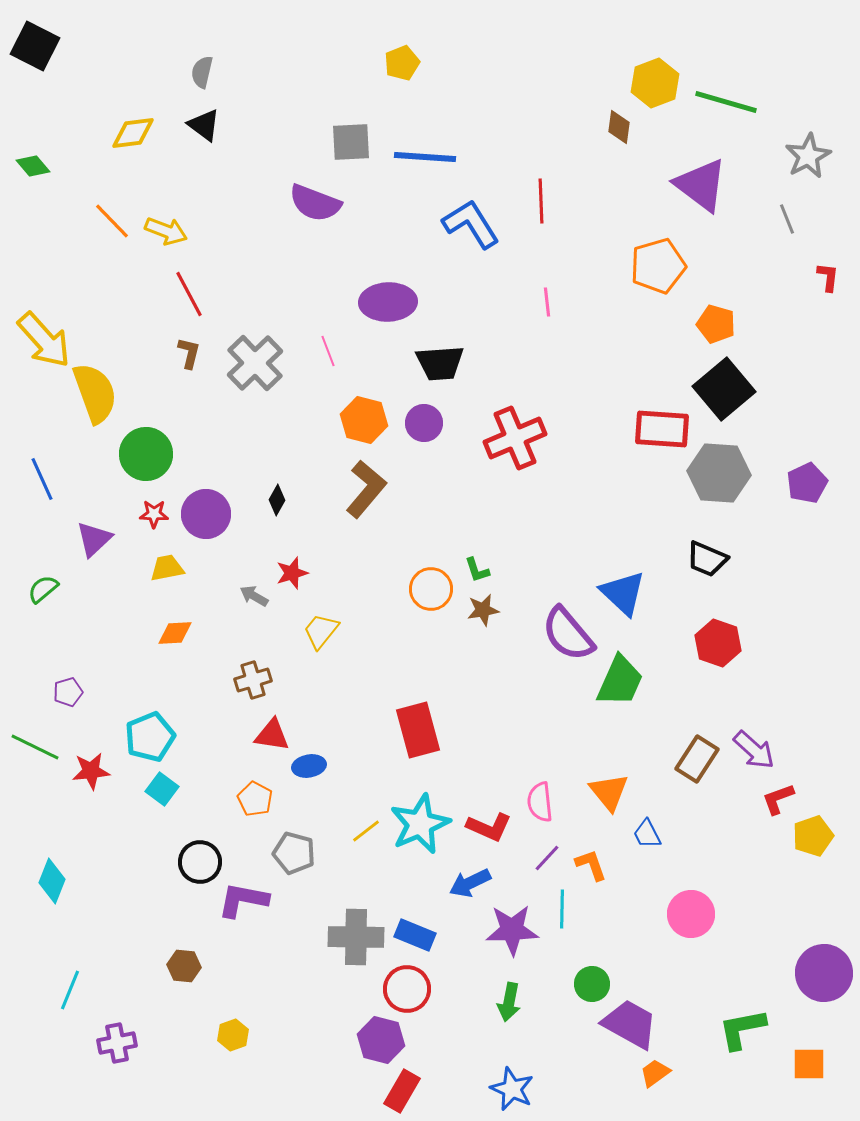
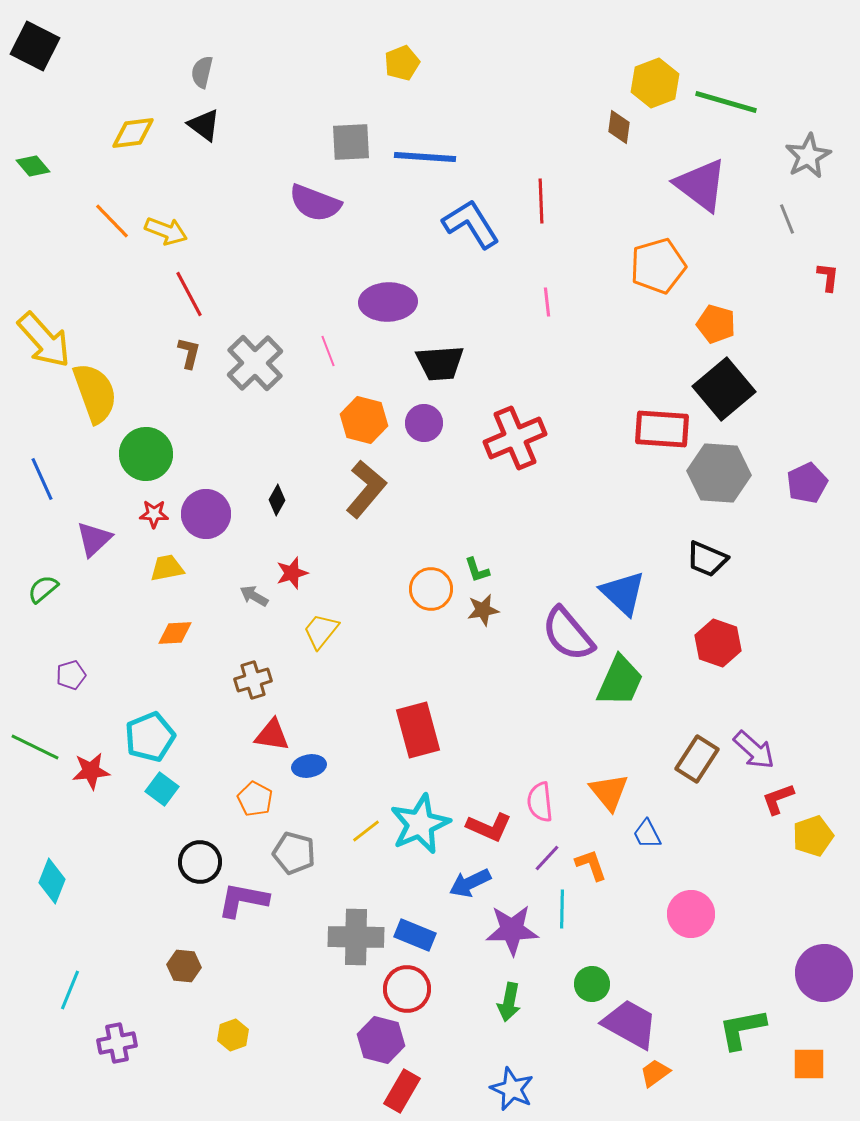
purple pentagon at (68, 692): moved 3 px right, 17 px up
